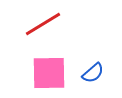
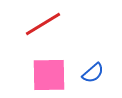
pink square: moved 2 px down
